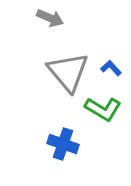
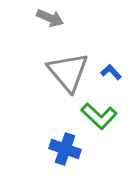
blue L-shape: moved 4 px down
green L-shape: moved 4 px left, 7 px down; rotated 12 degrees clockwise
blue cross: moved 2 px right, 5 px down
